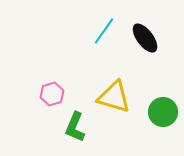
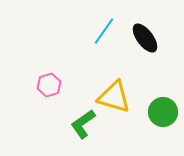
pink hexagon: moved 3 px left, 9 px up
green L-shape: moved 8 px right, 3 px up; rotated 32 degrees clockwise
